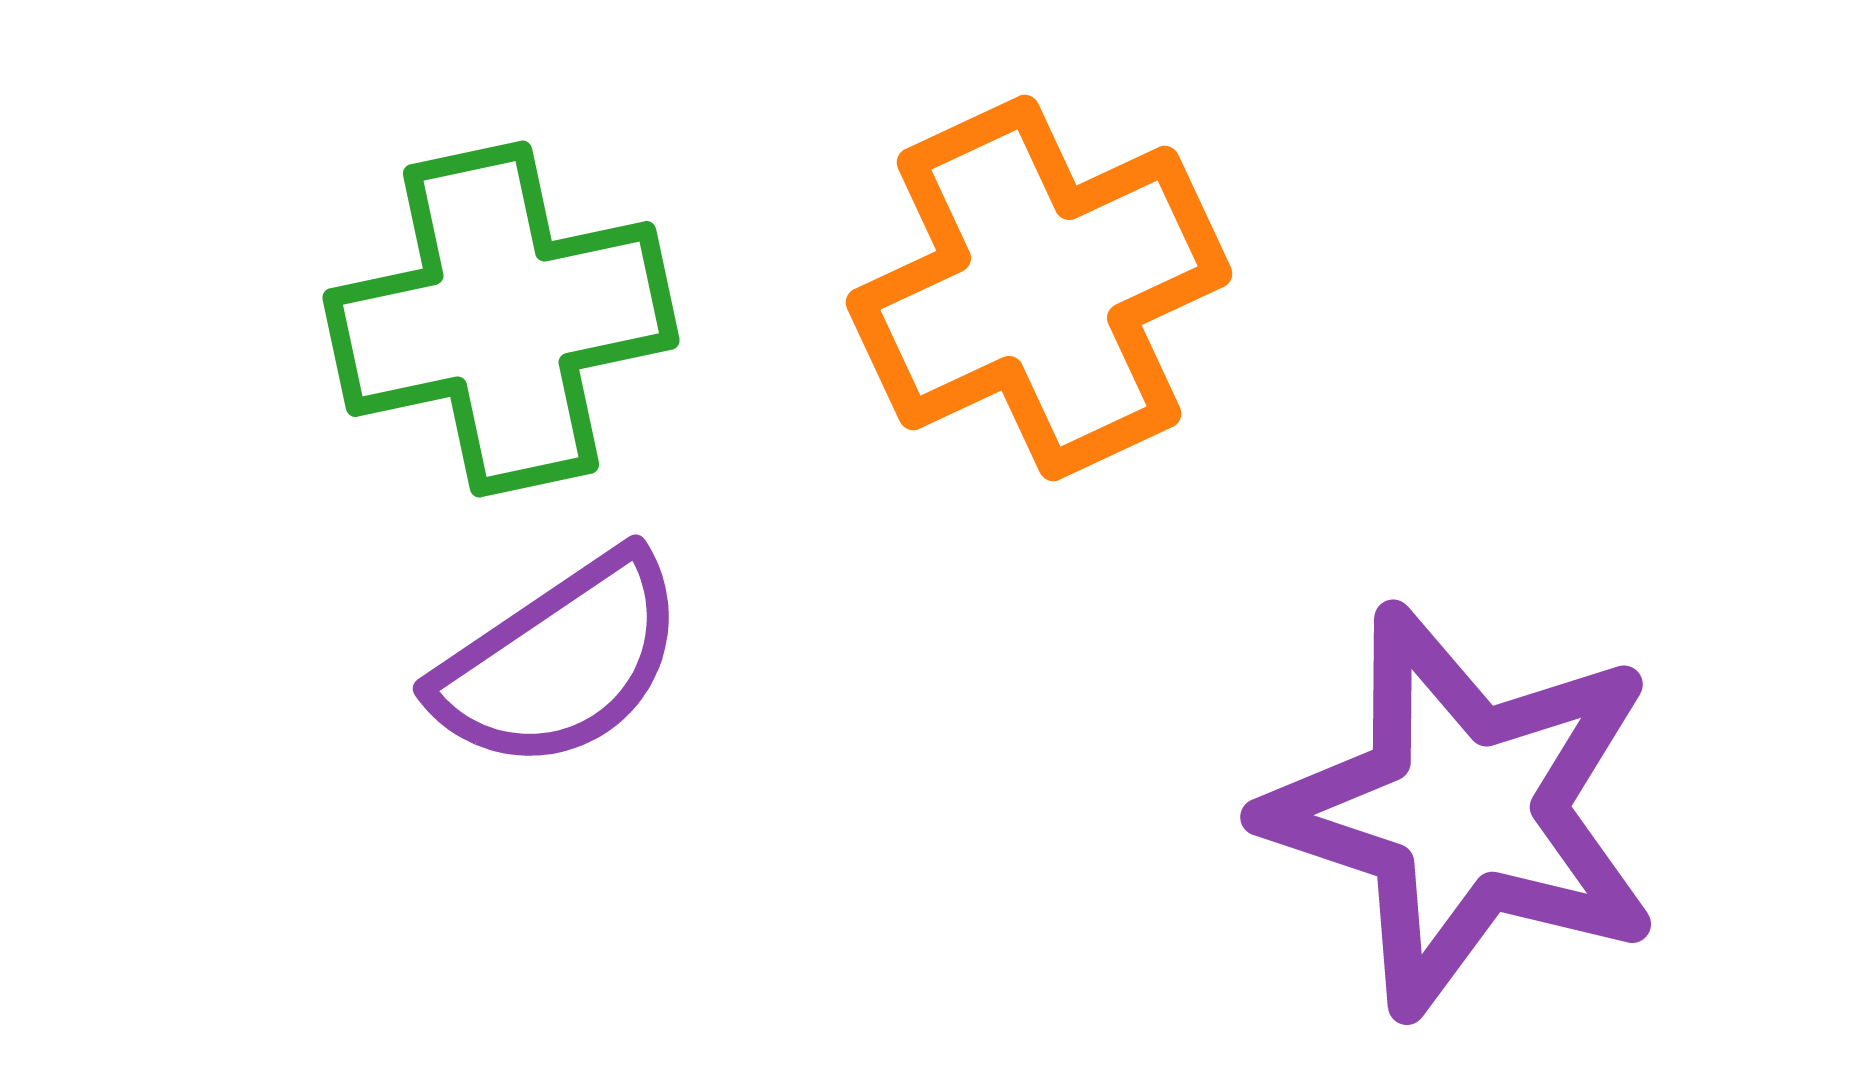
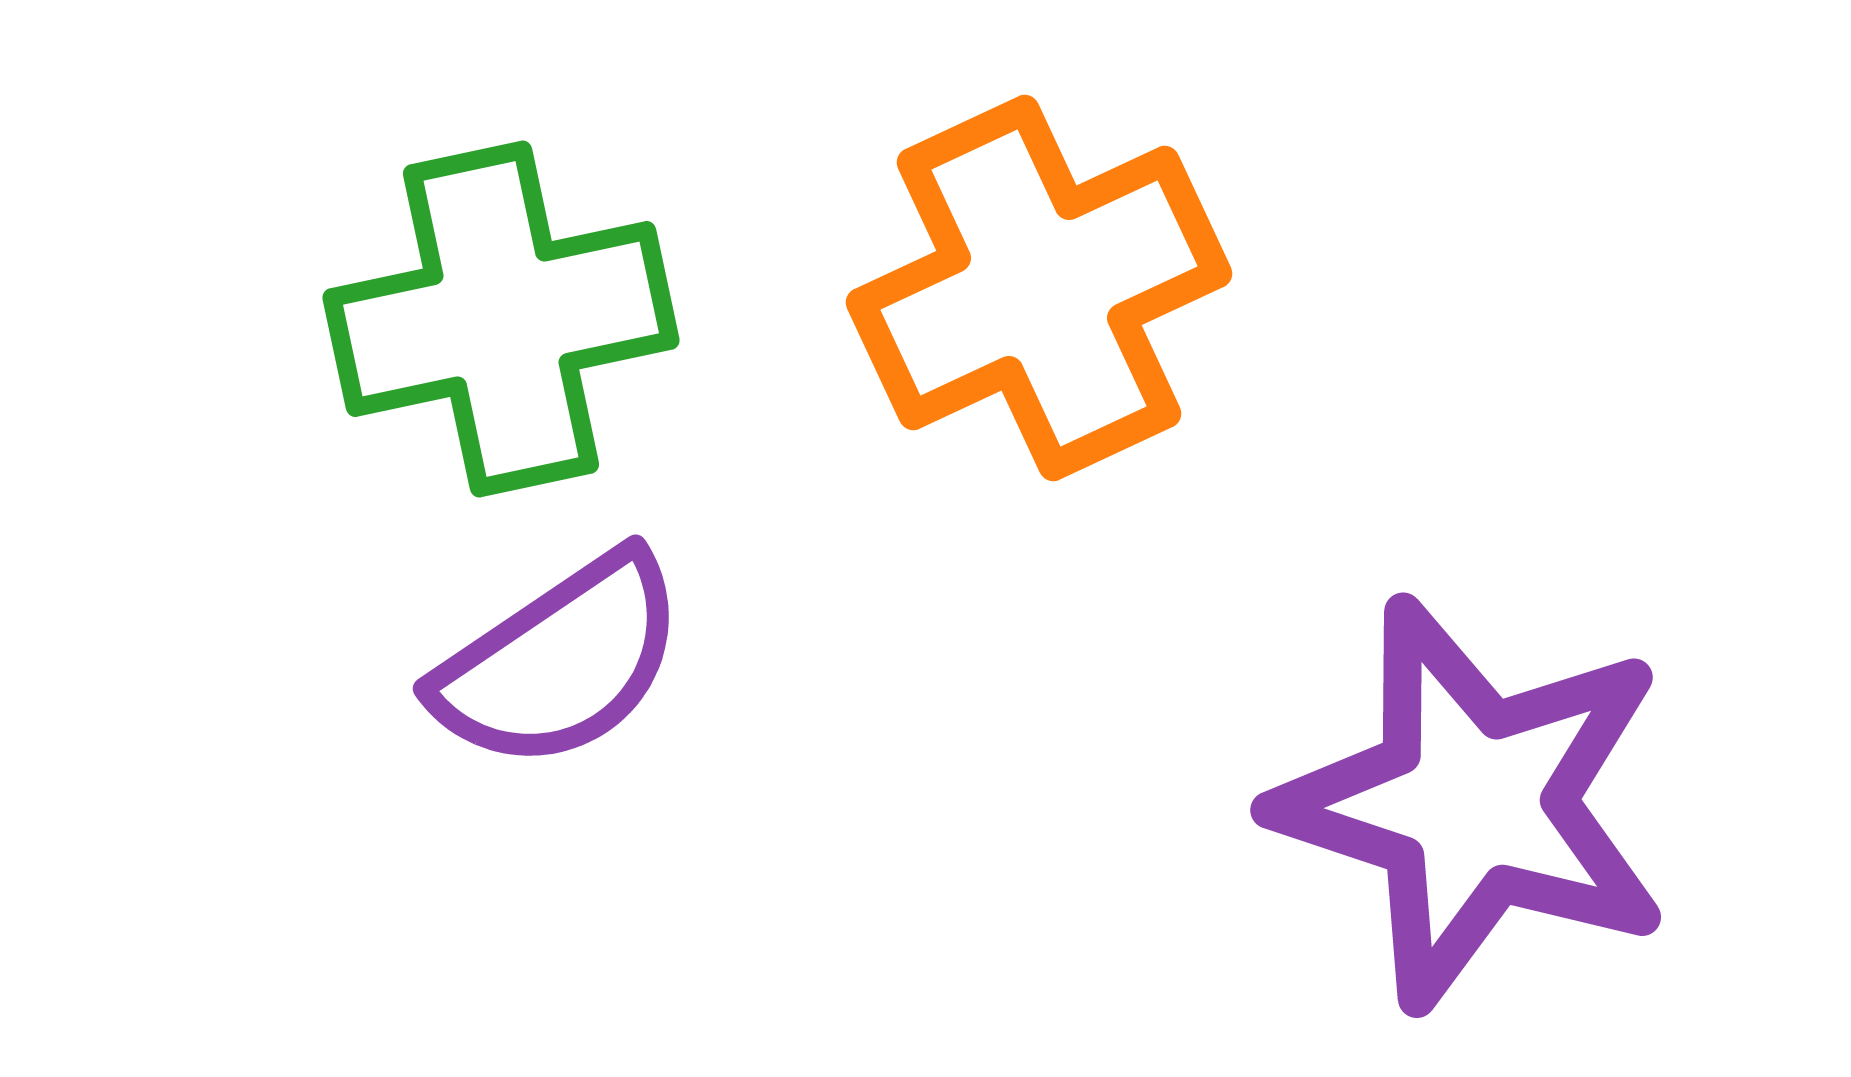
purple star: moved 10 px right, 7 px up
